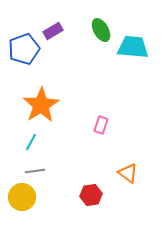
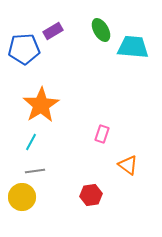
blue pentagon: rotated 16 degrees clockwise
pink rectangle: moved 1 px right, 9 px down
orange triangle: moved 8 px up
